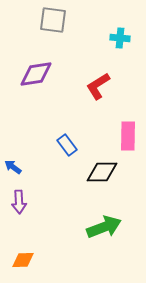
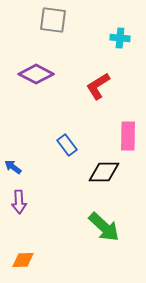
purple diamond: rotated 36 degrees clockwise
black diamond: moved 2 px right
green arrow: rotated 64 degrees clockwise
